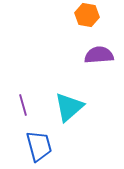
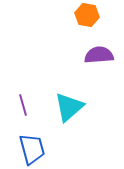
blue trapezoid: moved 7 px left, 3 px down
